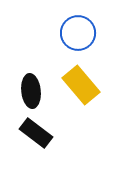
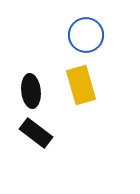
blue circle: moved 8 px right, 2 px down
yellow rectangle: rotated 24 degrees clockwise
